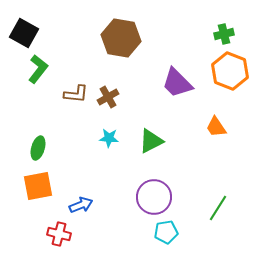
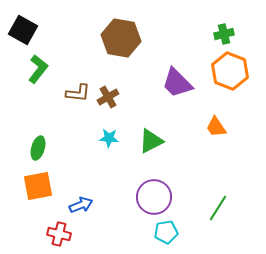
black square: moved 1 px left, 3 px up
brown L-shape: moved 2 px right, 1 px up
